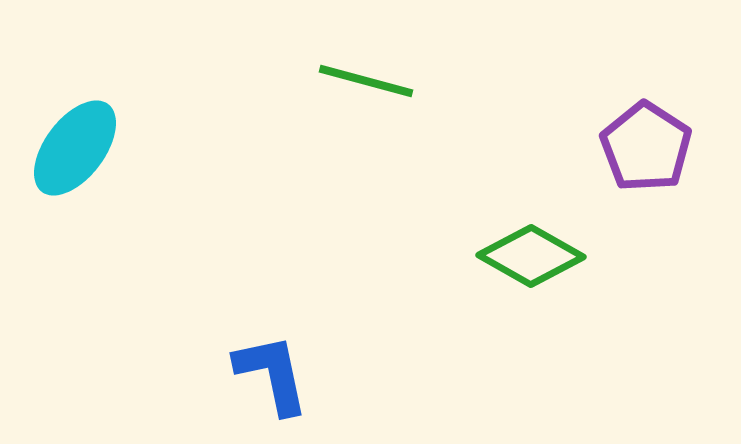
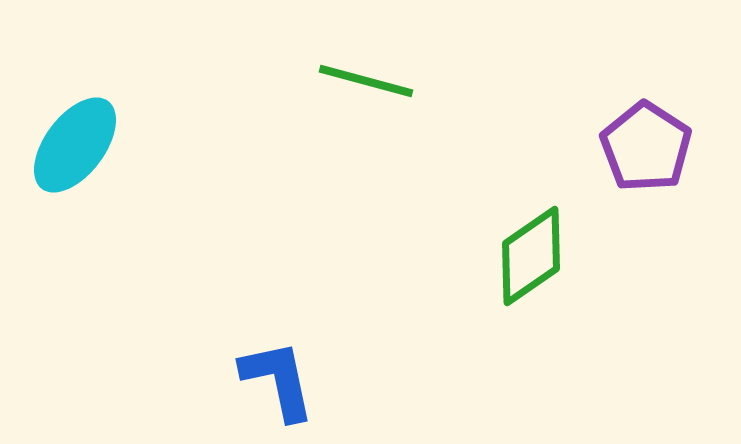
cyan ellipse: moved 3 px up
green diamond: rotated 64 degrees counterclockwise
blue L-shape: moved 6 px right, 6 px down
